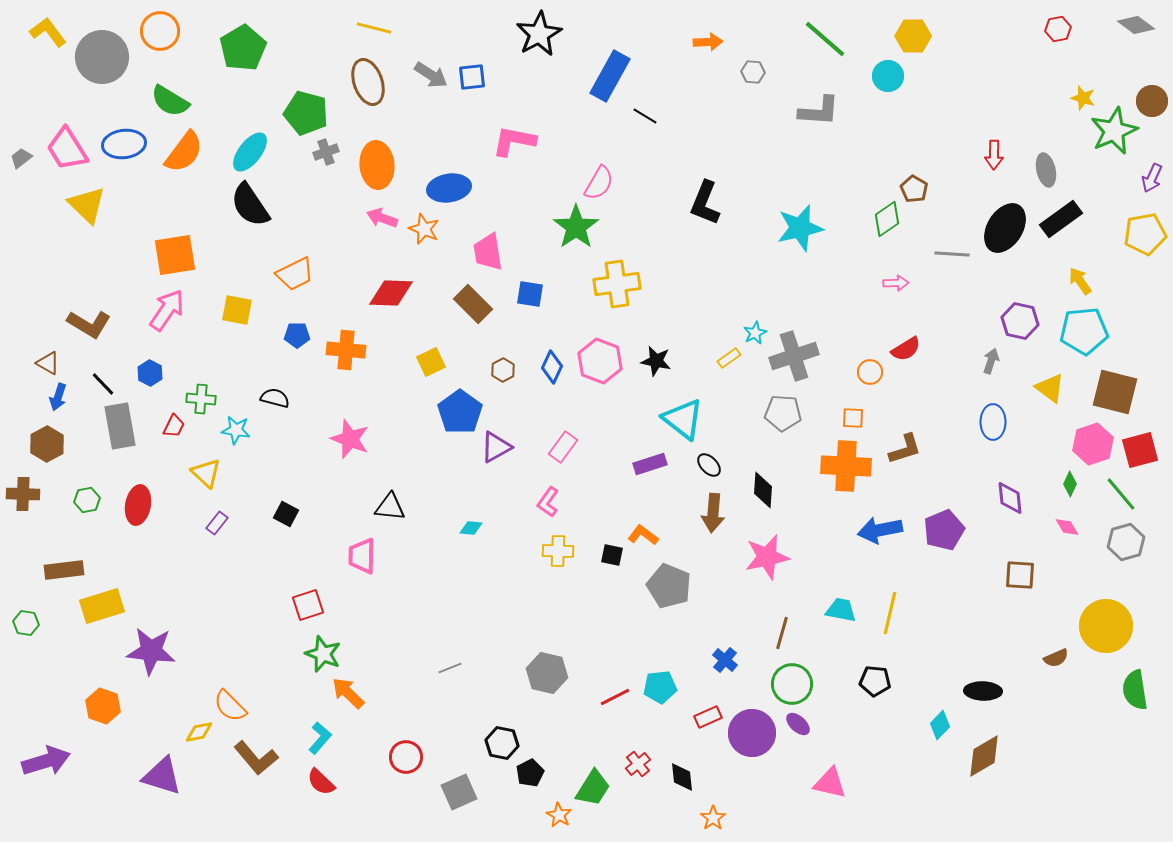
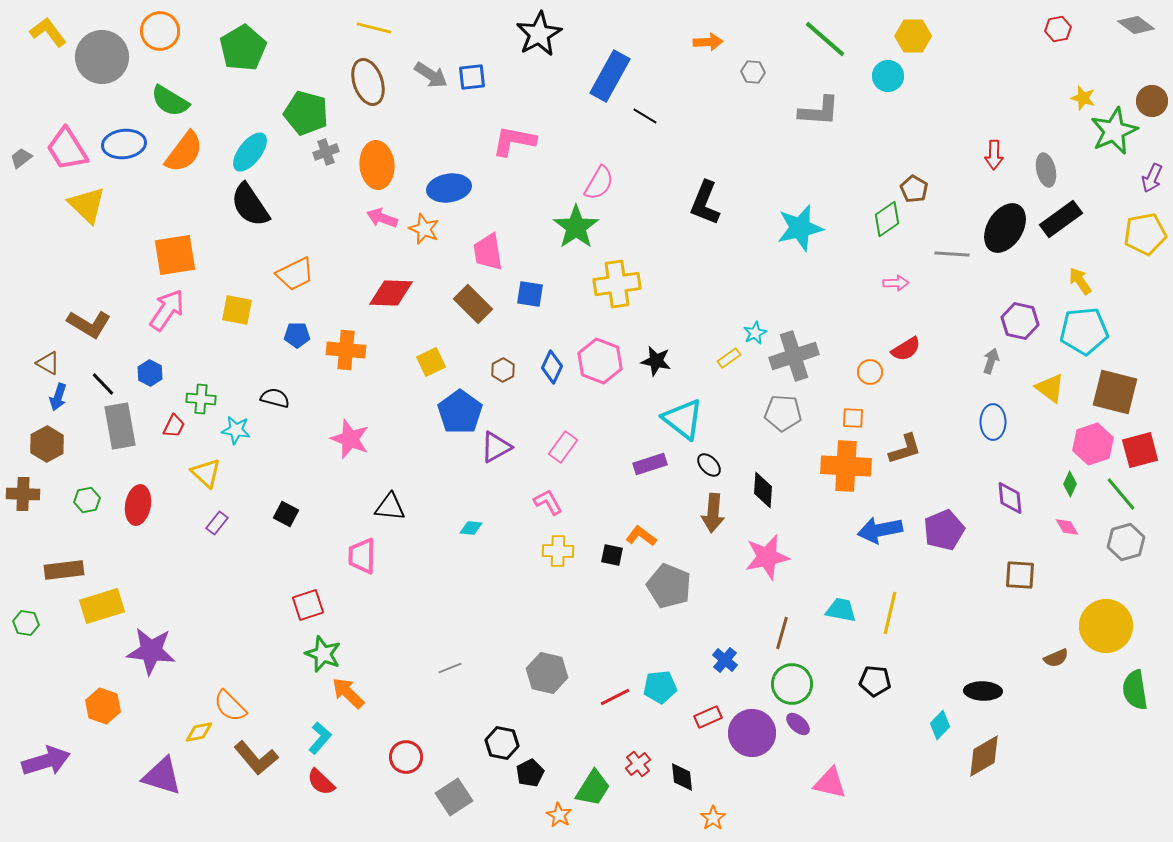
pink L-shape at (548, 502): rotated 116 degrees clockwise
orange L-shape at (643, 535): moved 2 px left, 1 px down
gray square at (459, 792): moved 5 px left, 5 px down; rotated 9 degrees counterclockwise
